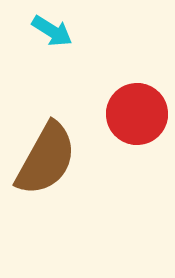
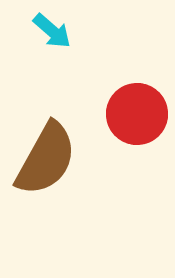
cyan arrow: rotated 9 degrees clockwise
